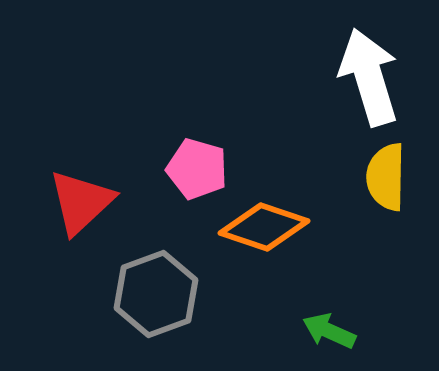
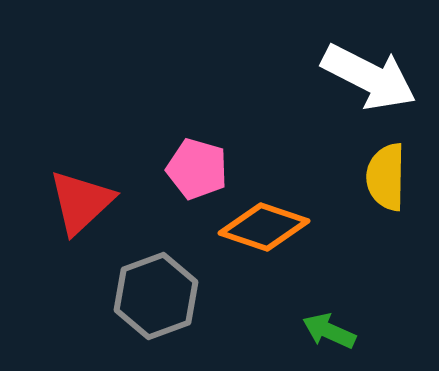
white arrow: rotated 134 degrees clockwise
gray hexagon: moved 2 px down
